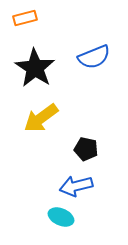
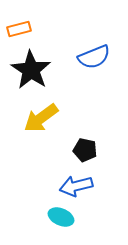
orange rectangle: moved 6 px left, 11 px down
black star: moved 4 px left, 2 px down
black pentagon: moved 1 px left, 1 px down
